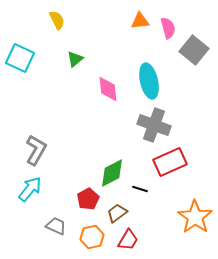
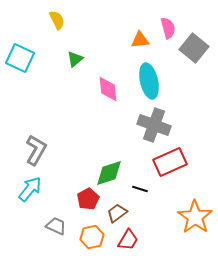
orange triangle: moved 19 px down
gray square: moved 2 px up
green diamond: moved 3 px left; rotated 8 degrees clockwise
